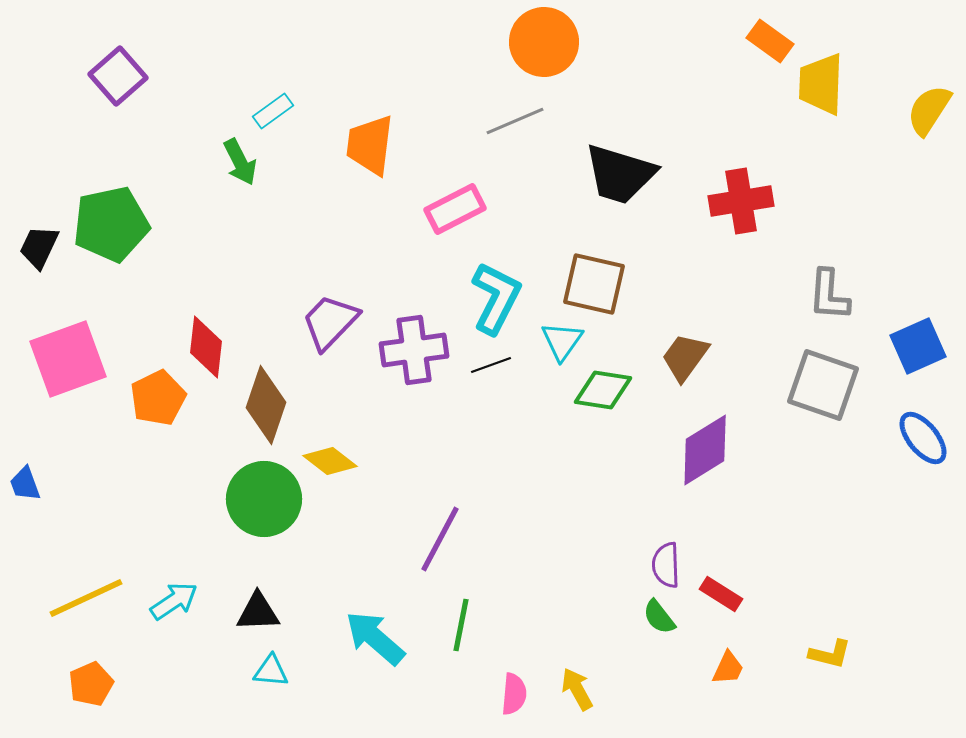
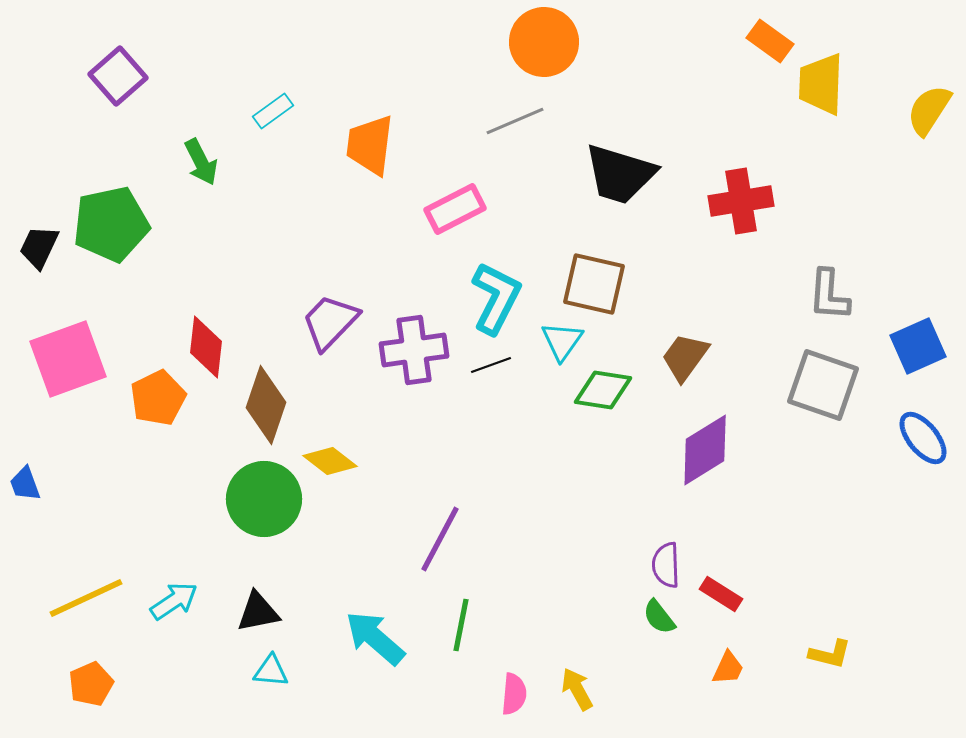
green arrow at (240, 162): moved 39 px left
black triangle at (258, 612): rotated 9 degrees counterclockwise
